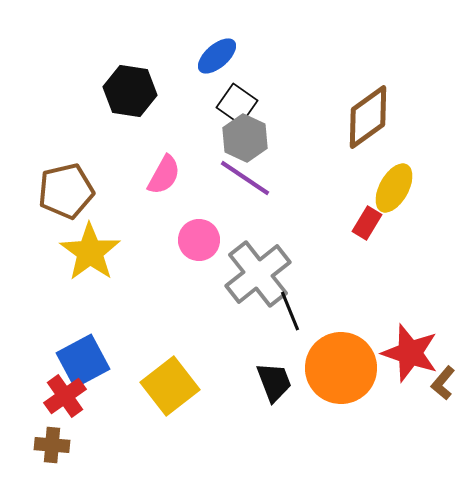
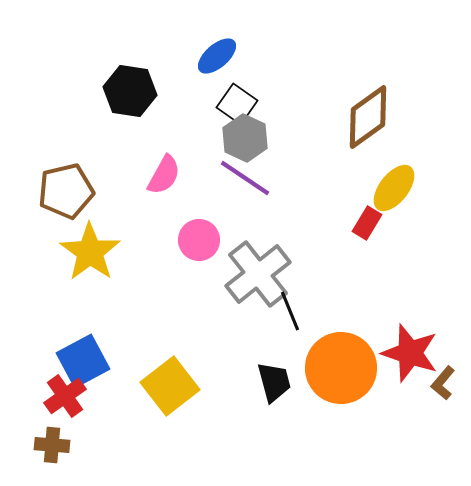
yellow ellipse: rotated 9 degrees clockwise
black trapezoid: rotated 6 degrees clockwise
